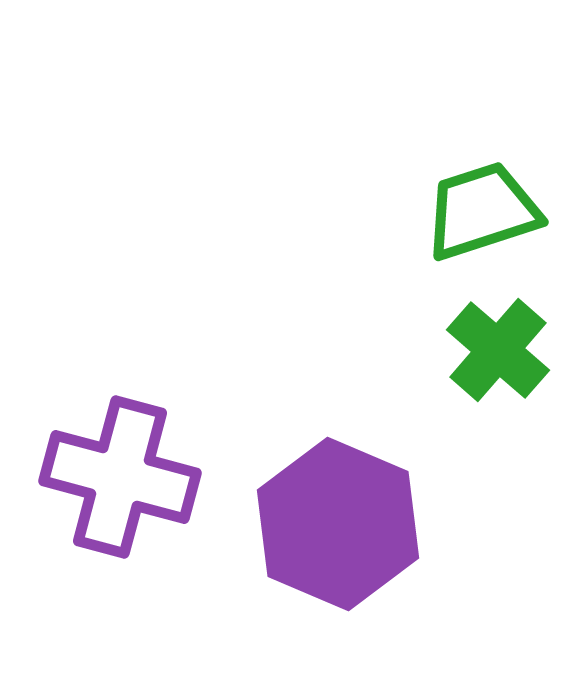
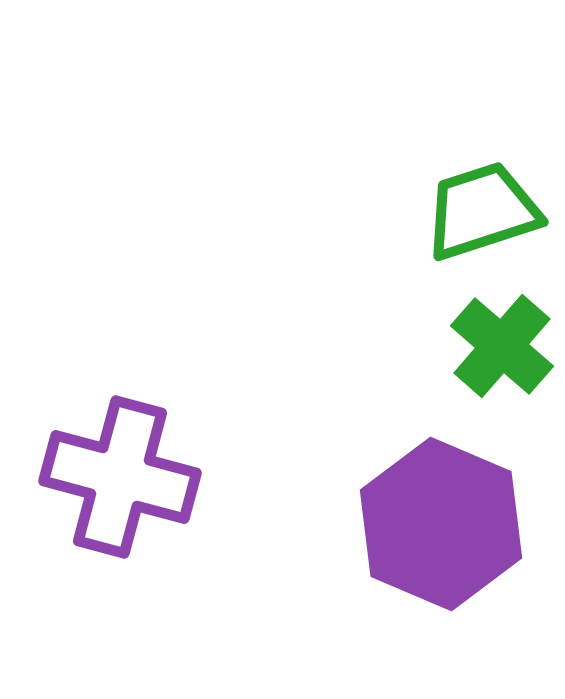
green cross: moved 4 px right, 4 px up
purple hexagon: moved 103 px right
